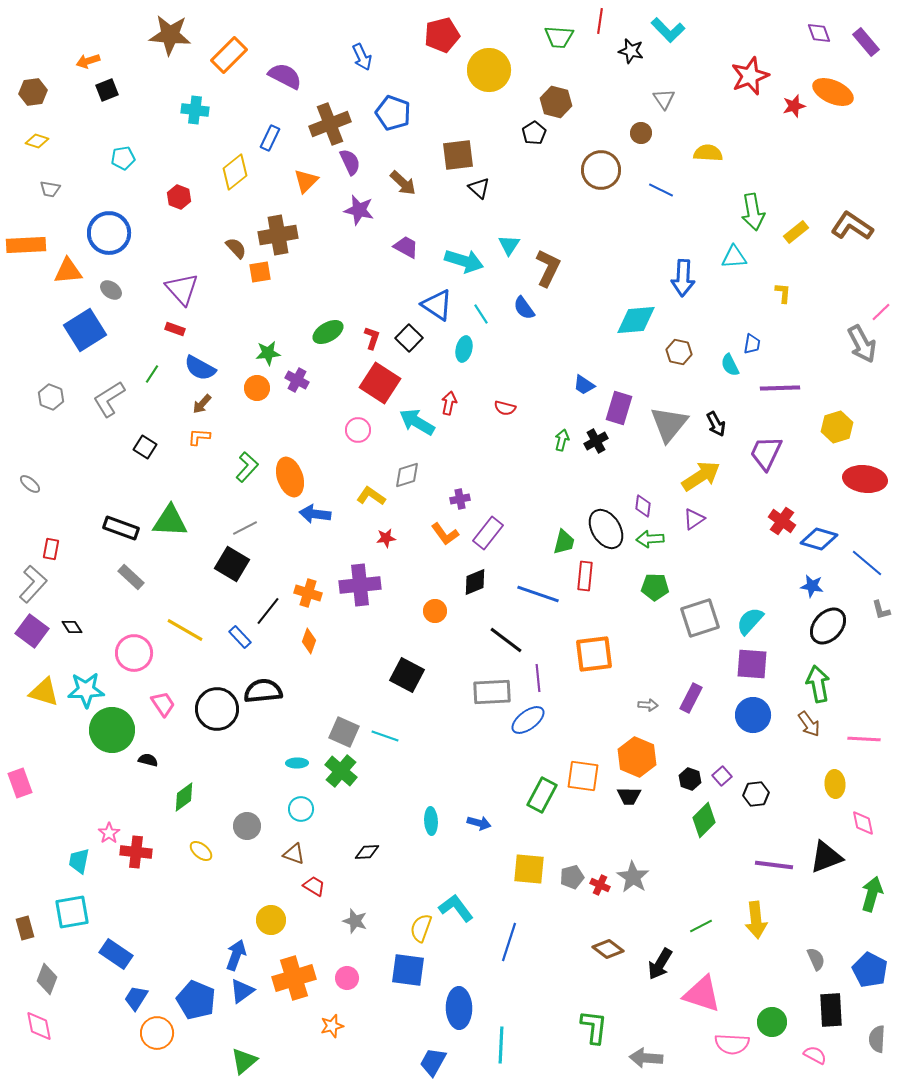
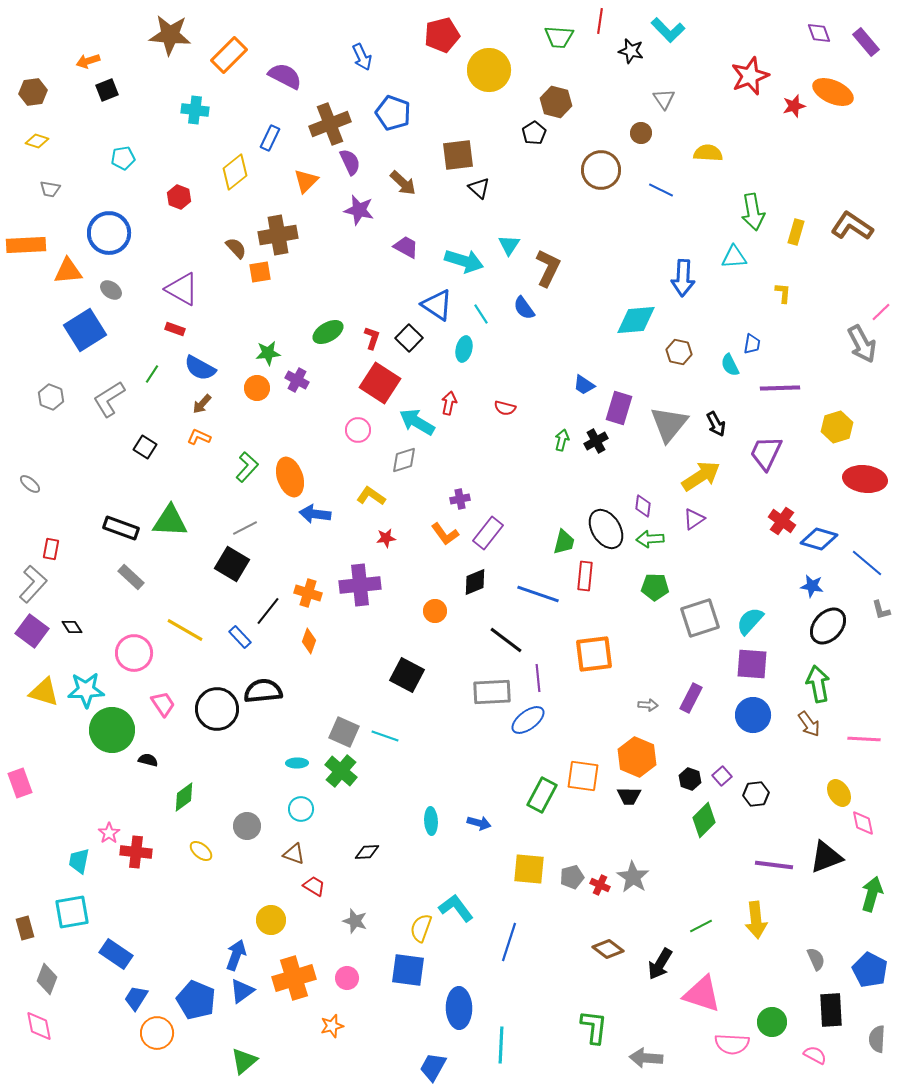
yellow rectangle at (796, 232): rotated 35 degrees counterclockwise
purple triangle at (182, 289): rotated 18 degrees counterclockwise
orange L-shape at (199, 437): rotated 20 degrees clockwise
gray diamond at (407, 475): moved 3 px left, 15 px up
yellow ellipse at (835, 784): moved 4 px right, 9 px down; rotated 28 degrees counterclockwise
blue trapezoid at (433, 1062): moved 5 px down
